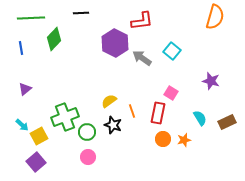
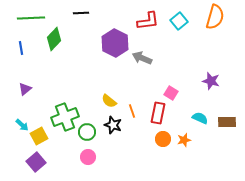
red L-shape: moved 6 px right
cyan square: moved 7 px right, 30 px up; rotated 12 degrees clockwise
gray arrow: rotated 12 degrees counterclockwise
yellow semicircle: rotated 105 degrees counterclockwise
cyan semicircle: rotated 35 degrees counterclockwise
brown rectangle: rotated 24 degrees clockwise
